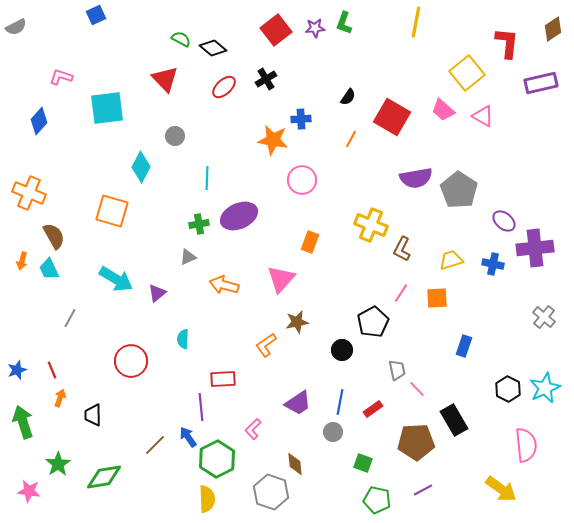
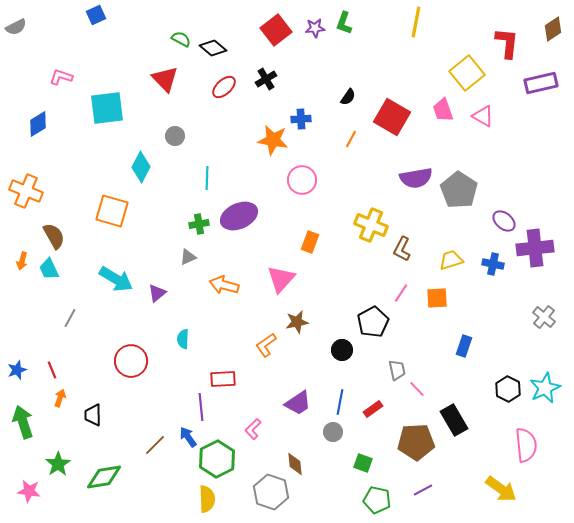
pink trapezoid at (443, 110): rotated 30 degrees clockwise
blue diamond at (39, 121): moved 1 px left, 3 px down; rotated 16 degrees clockwise
orange cross at (29, 193): moved 3 px left, 2 px up
